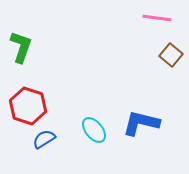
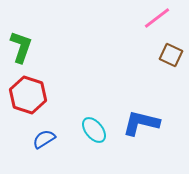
pink line: rotated 44 degrees counterclockwise
brown square: rotated 15 degrees counterclockwise
red hexagon: moved 11 px up
